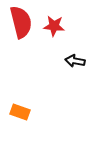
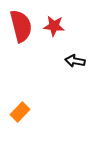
red semicircle: moved 4 px down
orange rectangle: rotated 66 degrees counterclockwise
